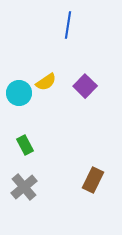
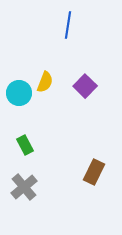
yellow semicircle: moved 1 px left; rotated 35 degrees counterclockwise
brown rectangle: moved 1 px right, 8 px up
